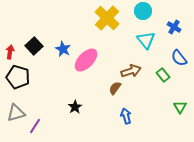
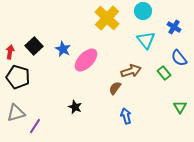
green rectangle: moved 1 px right, 2 px up
black star: rotated 16 degrees counterclockwise
